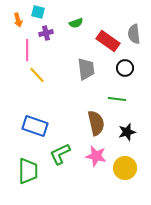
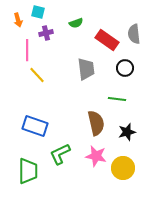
red rectangle: moved 1 px left, 1 px up
yellow circle: moved 2 px left
